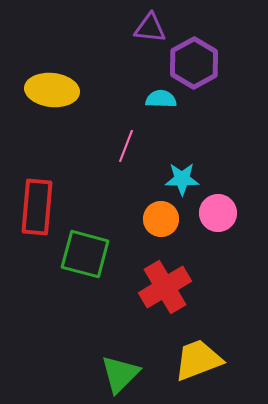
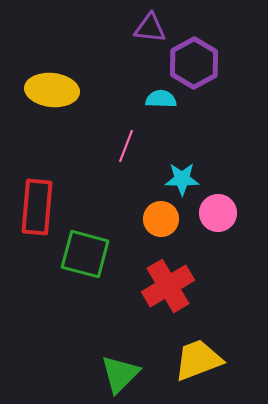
red cross: moved 3 px right, 1 px up
